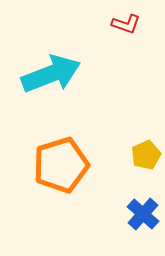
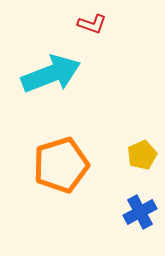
red L-shape: moved 34 px left
yellow pentagon: moved 4 px left
blue cross: moved 3 px left, 2 px up; rotated 20 degrees clockwise
